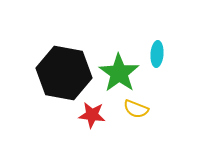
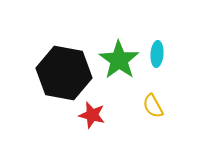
green star: moved 13 px up
yellow semicircle: moved 17 px right, 3 px up; rotated 40 degrees clockwise
red star: rotated 8 degrees clockwise
